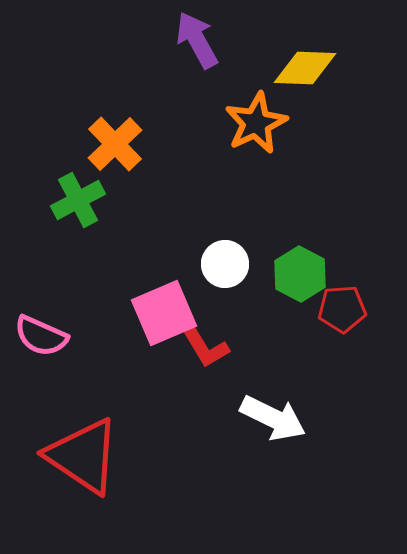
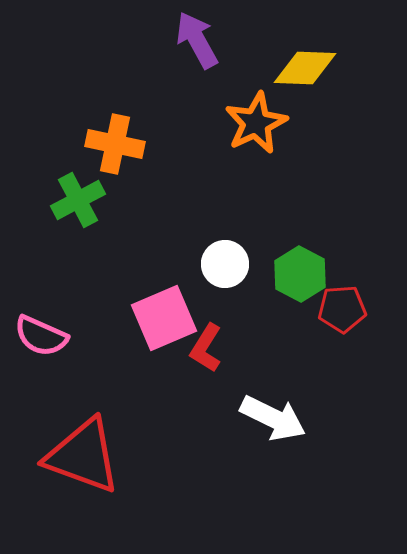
orange cross: rotated 34 degrees counterclockwise
pink square: moved 5 px down
red L-shape: rotated 63 degrees clockwise
red triangle: rotated 14 degrees counterclockwise
